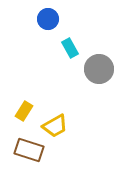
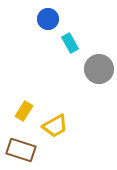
cyan rectangle: moved 5 px up
brown rectangle: moved 8 px left
